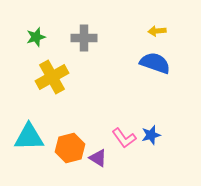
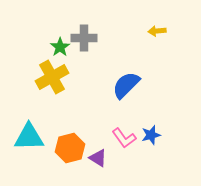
green star: moved 24 px right, 10 px down; rotated 18 degrees counterclockwise
blue semicircle: moved 29 px left, 22 px down; rotated 64 degrees counterclockwise
